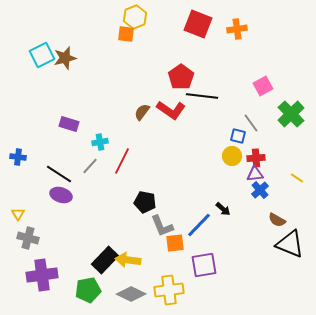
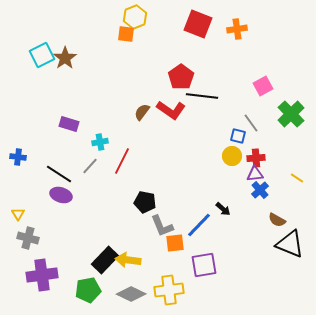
brown star at (65, 58): rotated 20 degrees counterclockwise
